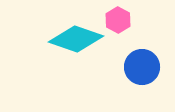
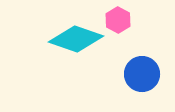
blue circle: moved 7 px down
